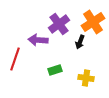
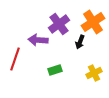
yellow cross: moved 8 px right, 5 px up; rotated 35 degrees counterclockwise
